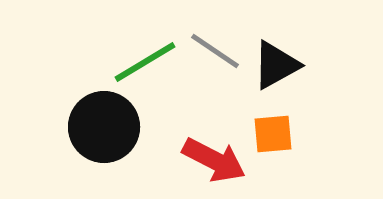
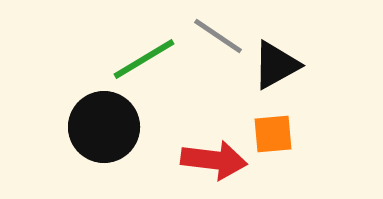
gray line: moved 3 px right, 15 px up
green line: moved 1 px left, 3 px up
red arrow: rotated 20 degrees counterclockwise
